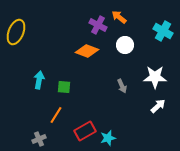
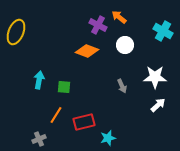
white arrow: moved 1 px up
red rectangle: moved 1 px left, 9 px up; rotated 15 degrees clockwise
